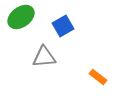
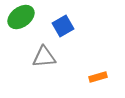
orange rectangle: rotated 54 degrees counterclockwise
